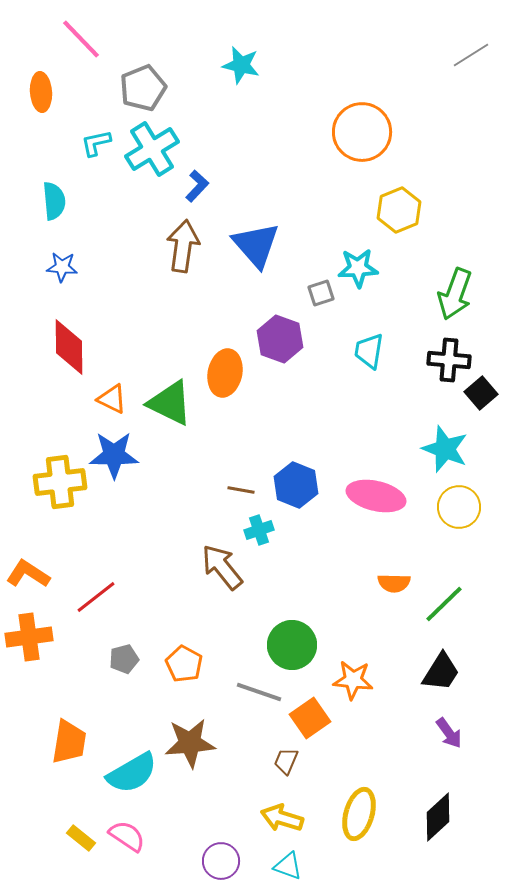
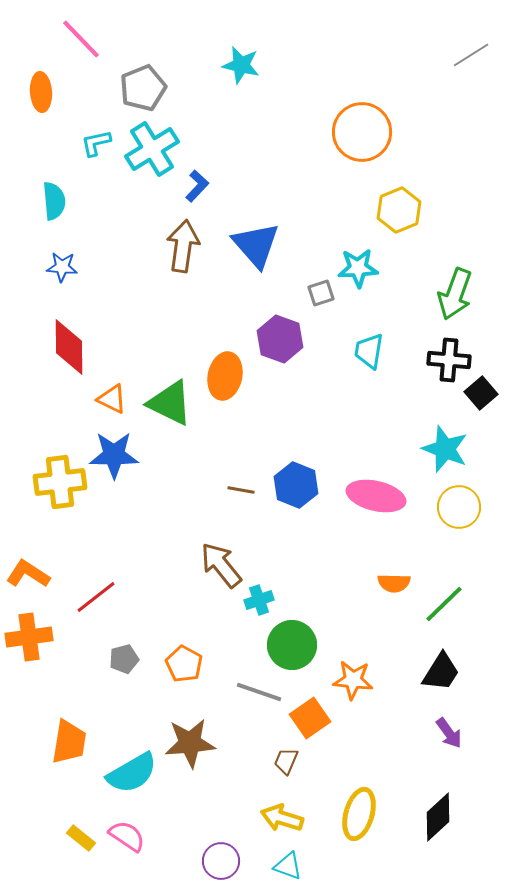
orange ellipse at (225, 373): moved 3 px down
cyan cross at (259, 530): moved 70 px down
brown arrow at (222, 567): moved 1 px left, 2 px up
